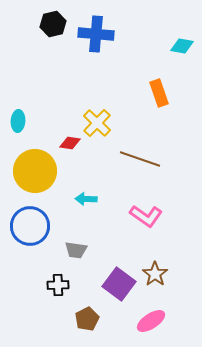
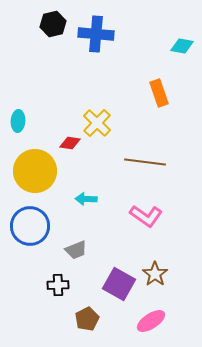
brown line: moved 5 px right, 3 px down; rotated 12 degrees counterclockwise
gray trapezoid: rotated 30 degrees counterclockwise
purple square: rotated 8 degrees counterclockwise
